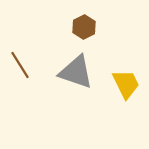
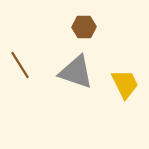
brown hexagon: rotated 25 degrees clockwise
yellow trapezoid: moved 1 px left
